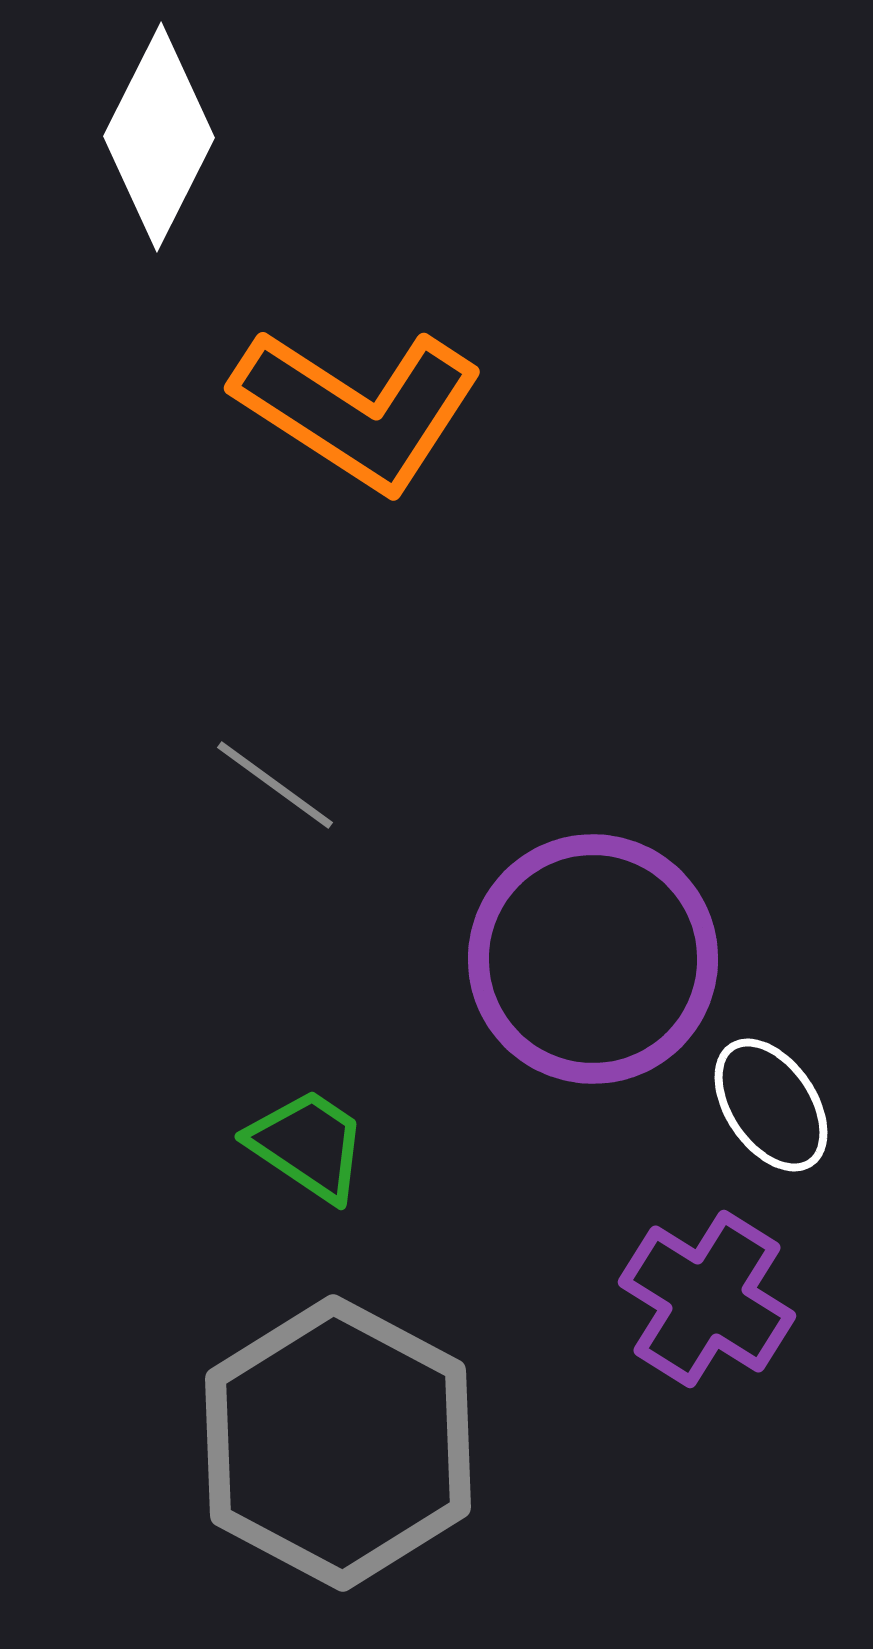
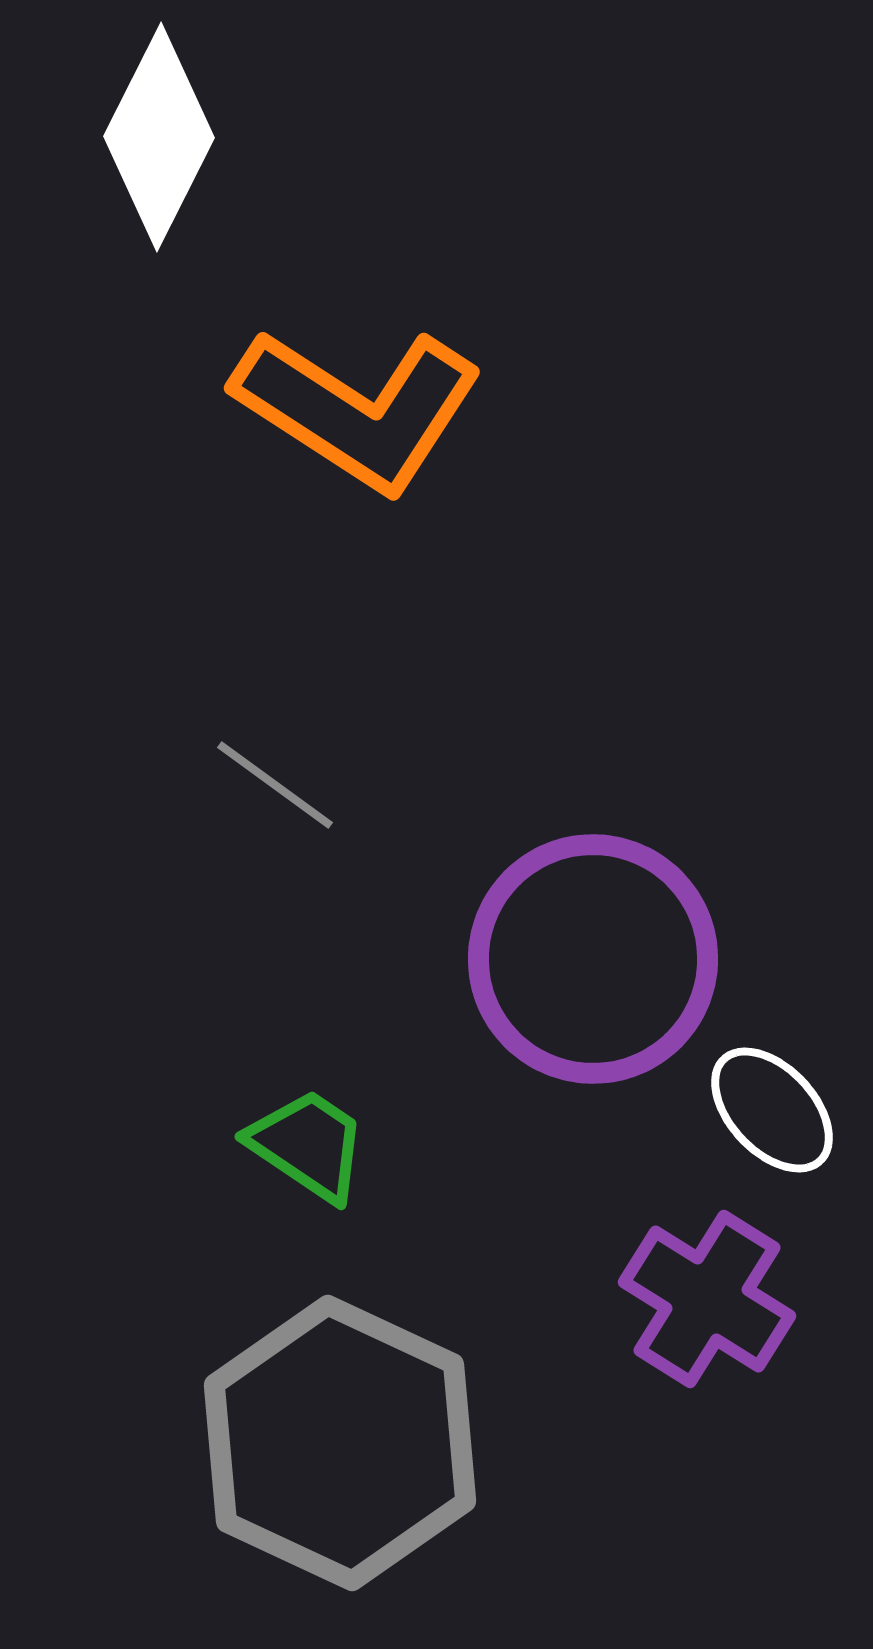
white ellipse: moved 1 px right, 5 px down; rotated 9 degrees counterclockwise
gray hexagon: moved 2 px right; rotated 3 degrees counterclockwise
